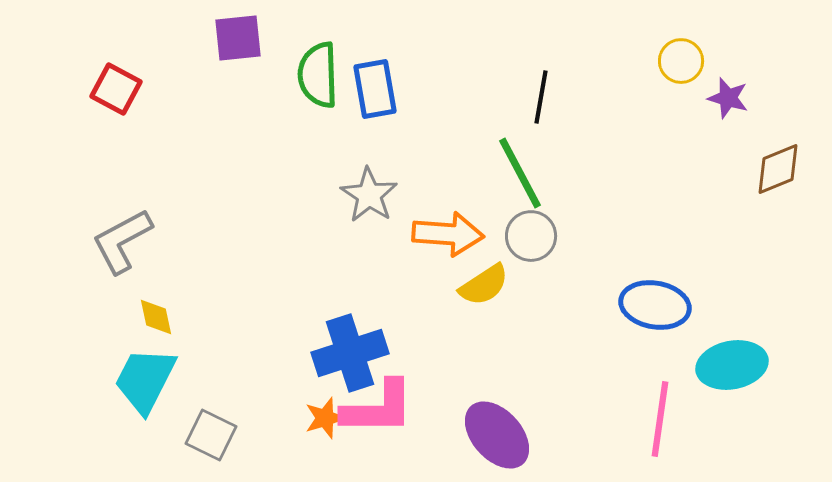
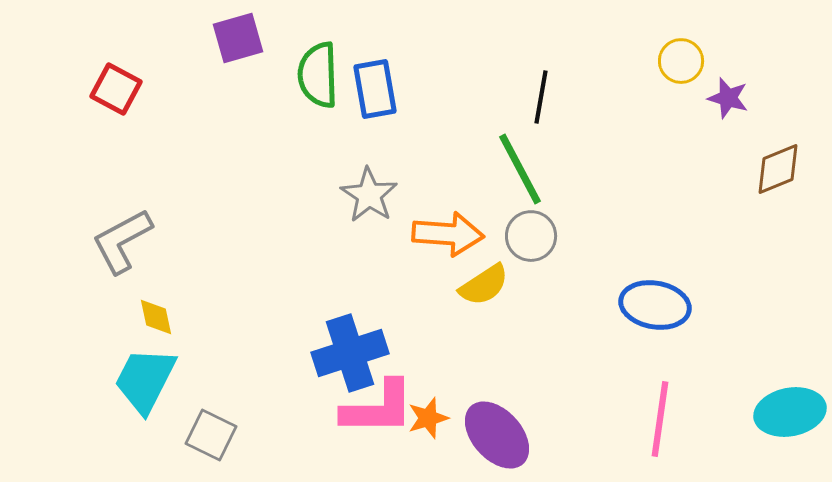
purple square: rotated 10 degrees counterclockwise
green line: moved 4 px up
cyan ellipse: moved 58 px right, 47 px down
orange star: moved 103 px right
